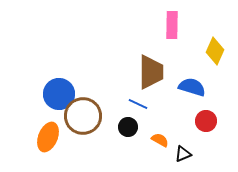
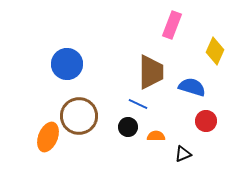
pink rectangle: rotated 20 degrees clockwise
blue circle: moved 8 px right, 30 px up
brown circle: moved 4 px left
orange semicircle: moved 4 px left, 4 px up; rotated 30 degrees counterclockwise
